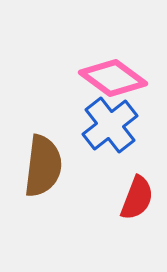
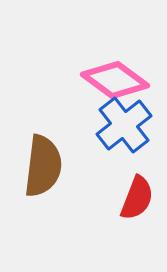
pink diamond: moved 2 px right, 2 px down
blue cross: moved 14 px right
